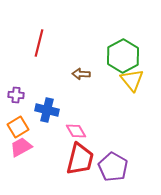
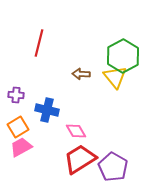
yellow triangle: moved 17 px left, 3 px up
red trapezoid: rotated 136 degrees counterclockwise
